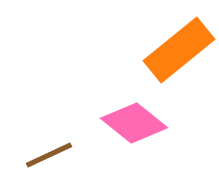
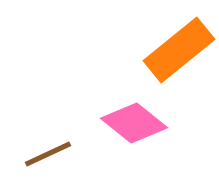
brown line: moved 1 px left, 1 px up
